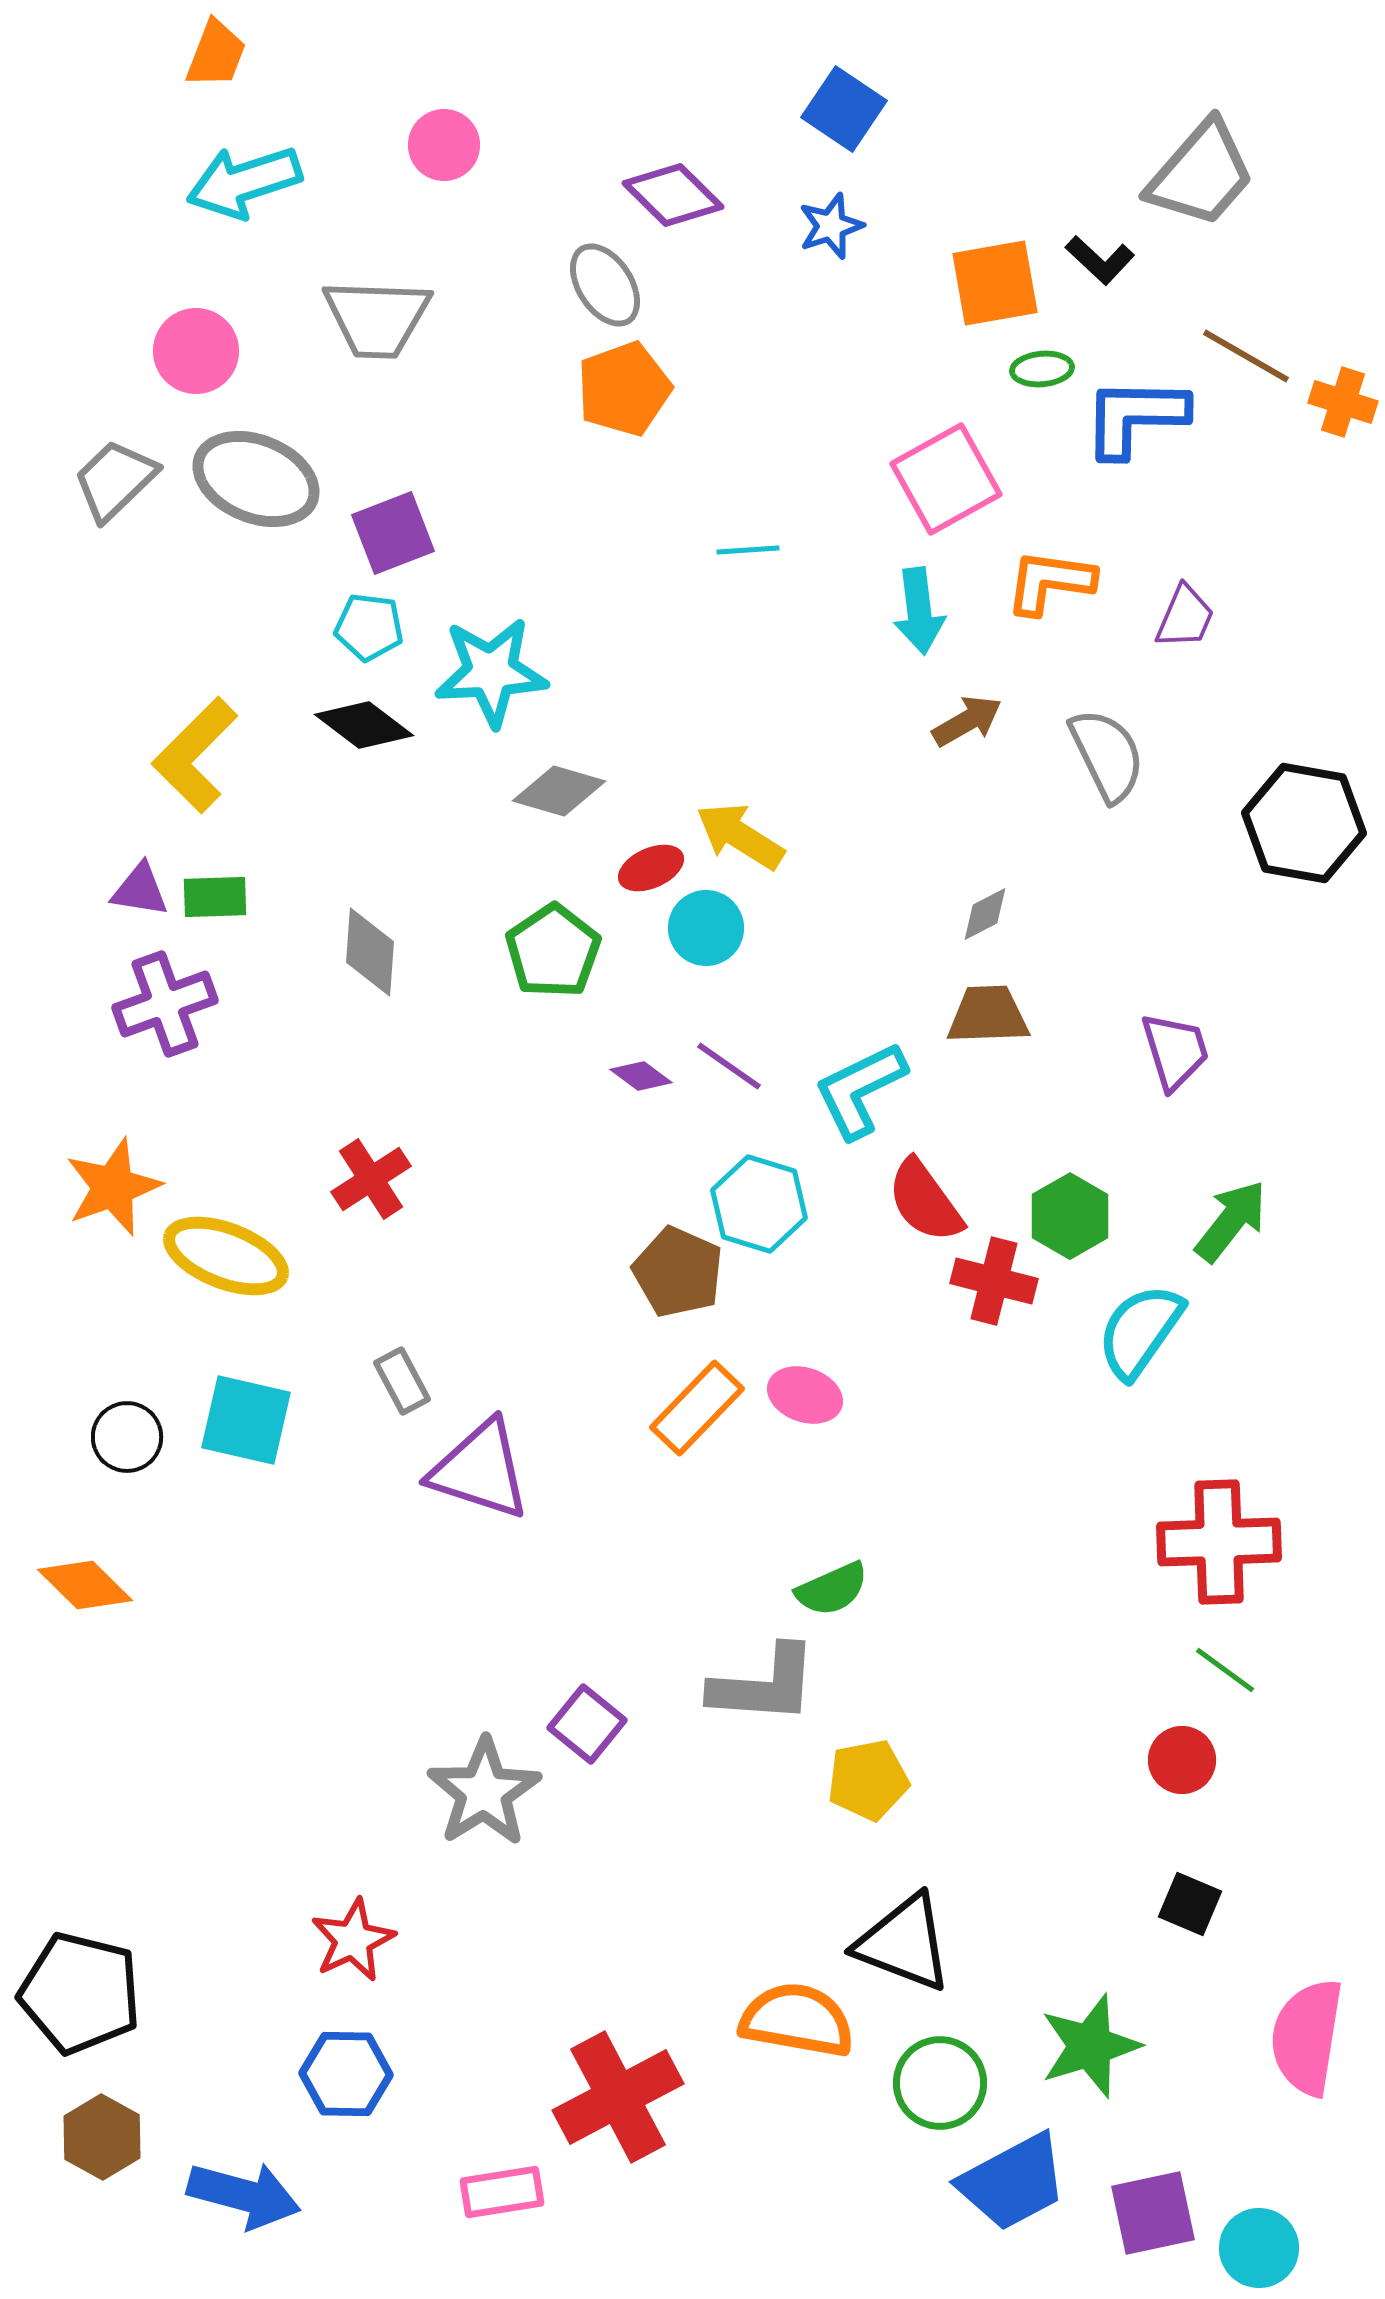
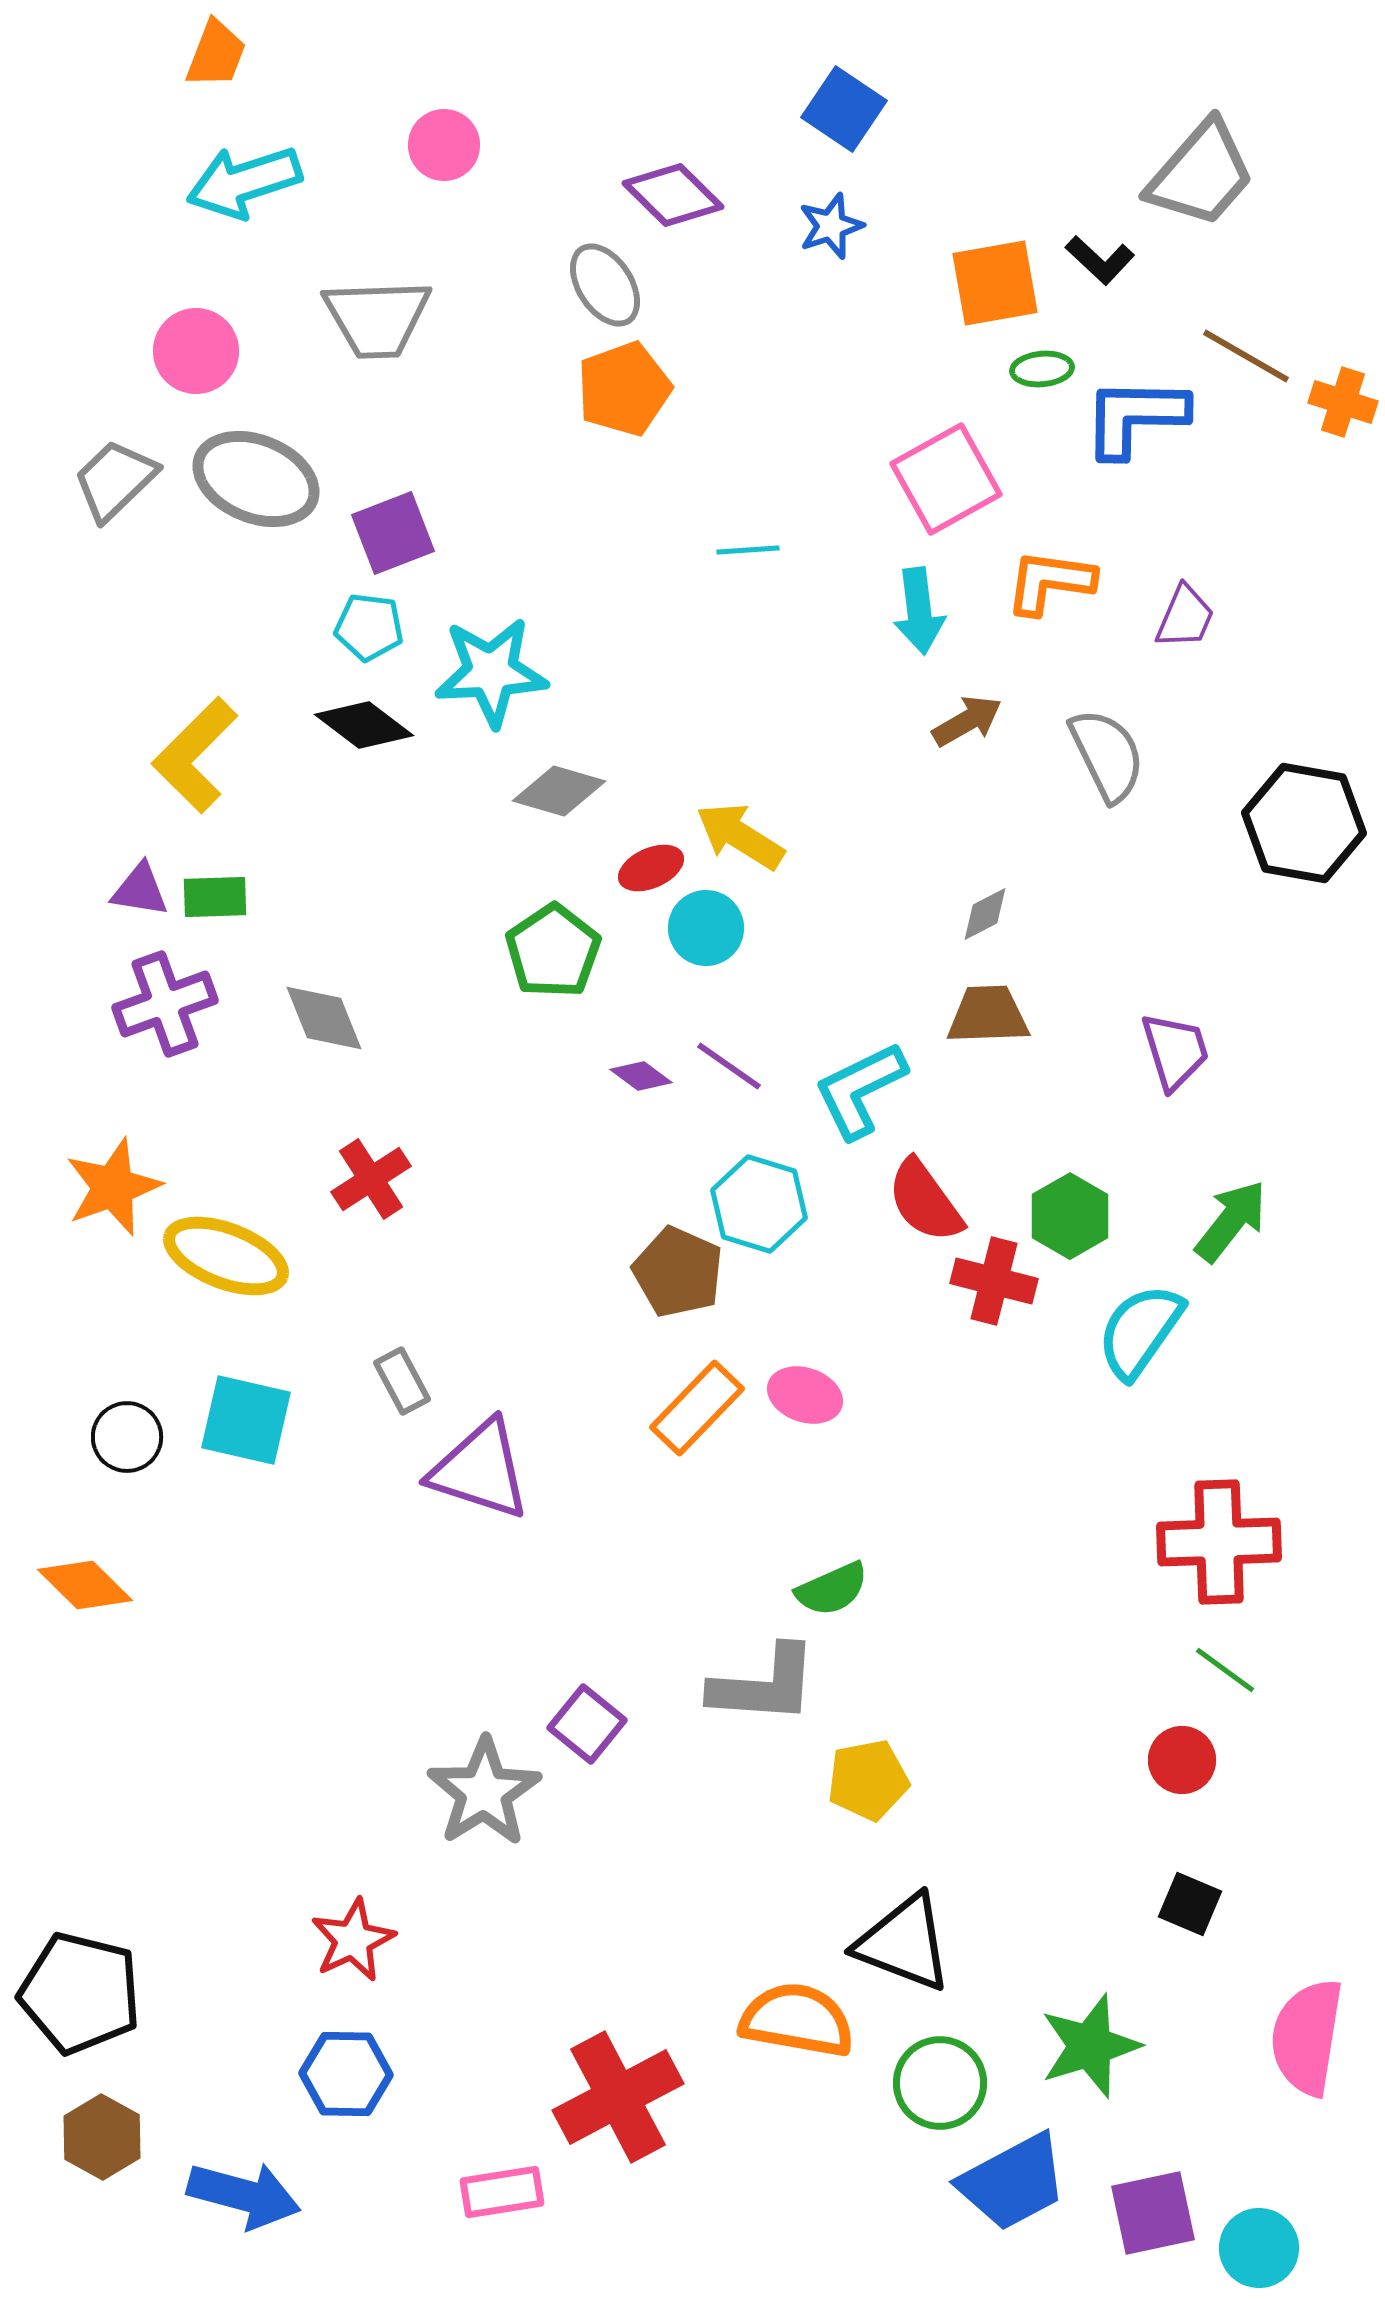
gray trapezoid at (377, 318): rotated 4 degrees counterclockwise
gray diamond at (370, 952): moved 46 px left, 66 px down; rotated 26 degrees counterclockwise
